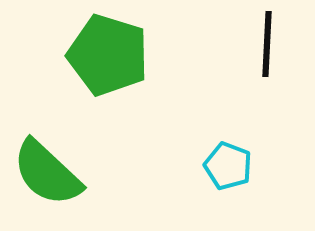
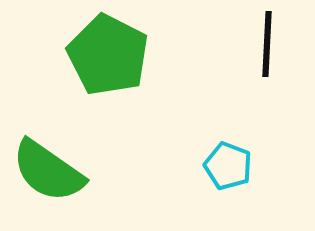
green pentagon: rotated 10 degrees clockwise
green semicircle: moved 1 px right, 2 px up; rotated 8 degrees counterclockwise
